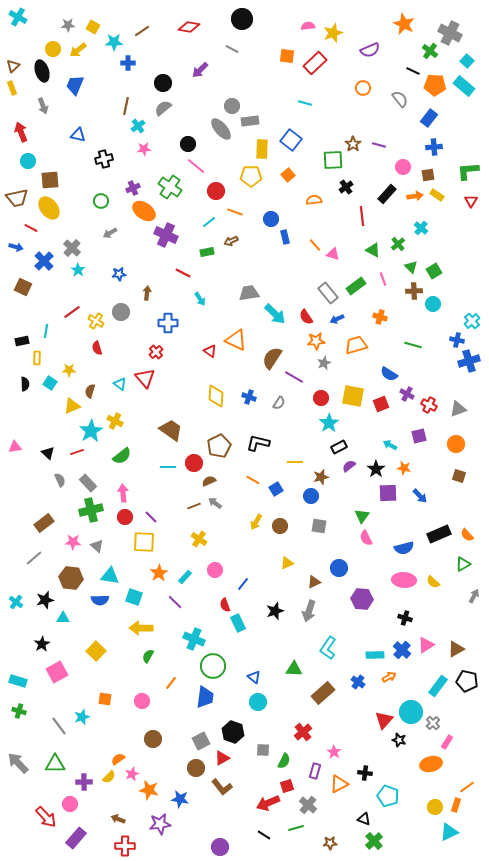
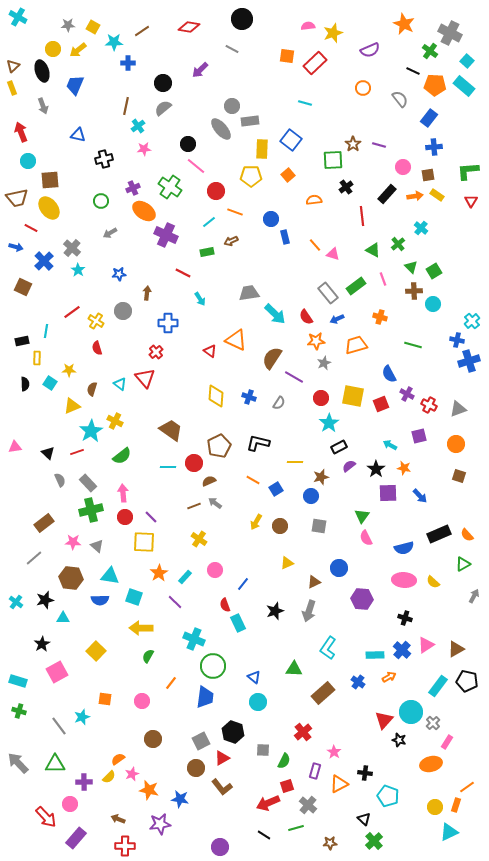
gray circle at (121, 312): moved 2 px right, 1 px up
blue semicircle at (389, 374): rotated 30 degrees clockwise
brown semicircle at (90, 391): moved 2 px right, 2 px up
black triangle at (364, 819): rotated 24 degrees clockwise
